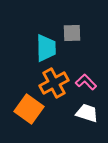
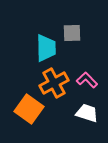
pink L-shape: moved 1 px right, 2 px up
